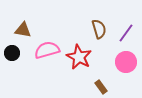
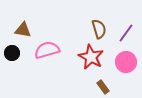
red star: moved 12 px right
brown rectangle: moved 2 px right
